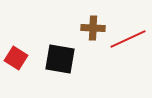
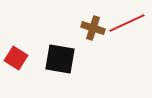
brown cross: rotated 15 degrees clockwise
red line: moved 1 px left, 16 px up
